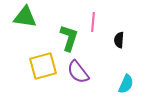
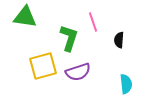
pink line: rotated 24 degrees counterclockwise
purple semicircle: rotated 70 degrees counterclockwise
cyan semicircle: rotated 30 degrees counterclockwise
